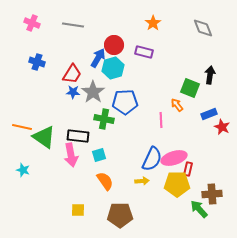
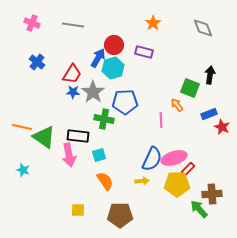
blue cross: rotated 21 degrees clockwise
pink arrow: moved 2 px left
red rectangle: rotated 32 degrees clockwise
